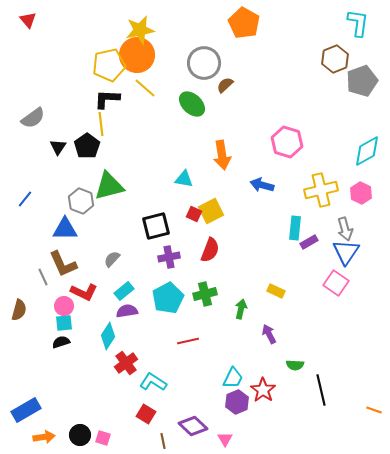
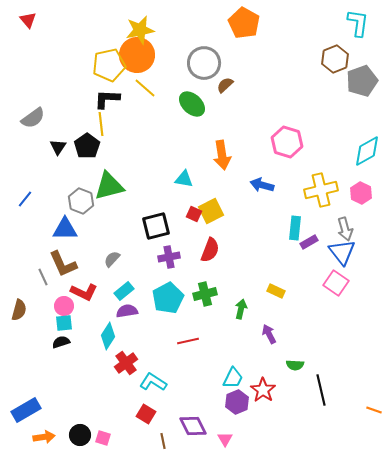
blue triangle at (346, 252): moved 4 px left; rotated 12 degrees counterclockwise
purple diamond at (193, 426): rotated 20 degrees clockwise
